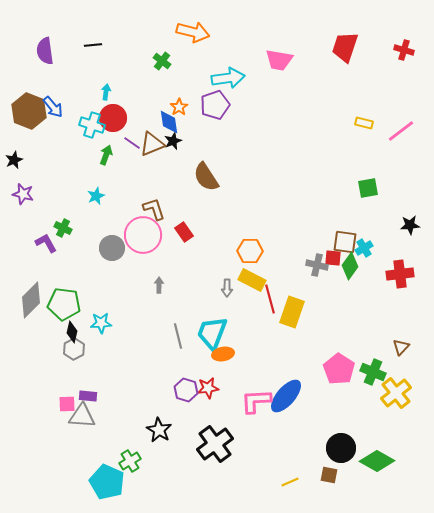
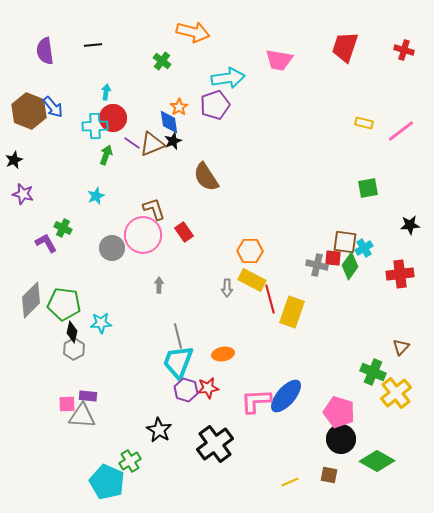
cyan cross at (92, 125): moved 3 px right, 1 px down; rotated 20 degrees counterclockwise
cyan trapezoid at (212, 333): moved 34 px left, 29 px down
pink pentagon at (339, 369): moved 43 px down; rotated 16 degrees counterclockwise
black circle at (341, 448): moved 9 px up
